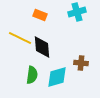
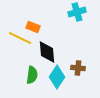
orange rectangle: moved 7 px left, 12 px down
black diamond: moved 5 px right, 5 px down
brown cross: moved 3 px left, 5 px down
cyan diamond: rotated 40 degrees counterclockwise
